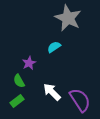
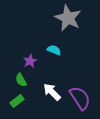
cyan semicircle: moved 3 px down; rotated 56 degrees clockwise
purple star: moved 1 px right, 2 px up
green semicircle: moved 2 px right, 1 px up
purple semicircle: moved 2 px up
